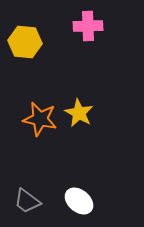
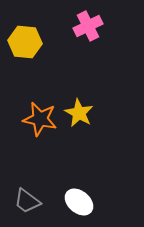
pink cross: rotated 24 degrees counterclockwise
white ellipse: moved 1 px down
